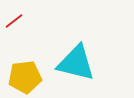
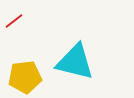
cyan triangle: moved 1 px left, 1 px up
